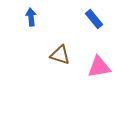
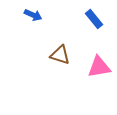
blue arrow: moved 2 px right, 2 px up; rotated 120 degrees clockwise
